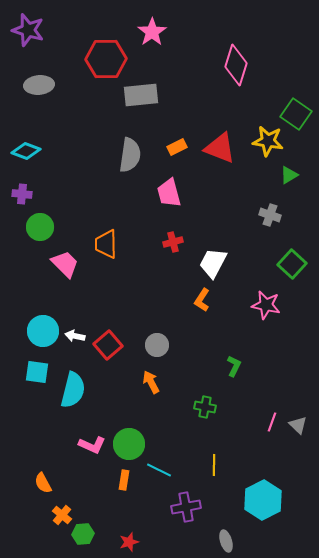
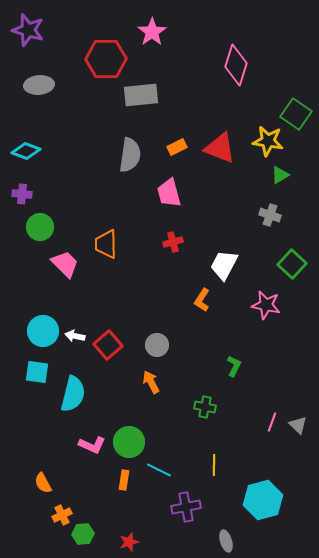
green triangle at (289, 175): moved 9 px left
white trapezoid at (213, 263): moved 11 px right, 2 px down
cyan semicircle at (73, 390): moved 4 px down
green circle at (129, 444): moved 2 px up
cyan hexagon at (263, 500): rotated 12 degrees clockwise
orange cross at (62, 515): rotated 24 degrees clockwise
